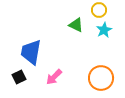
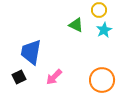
orange circle: moved 1 px right, 2 px down
